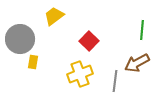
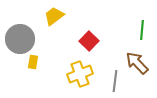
brown arrow: rotated 75 degrees clockwise
